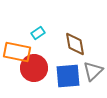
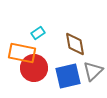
orange rectangle: moved 5 px right, 1 px down
blue square: rotated 8 degrees counterclockwise
